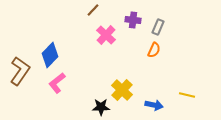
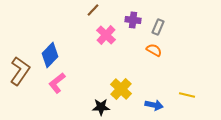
orange semicircle: rotated 84 degrees counterclockwise
yellow cross: moved 1 px left, 1 px up
